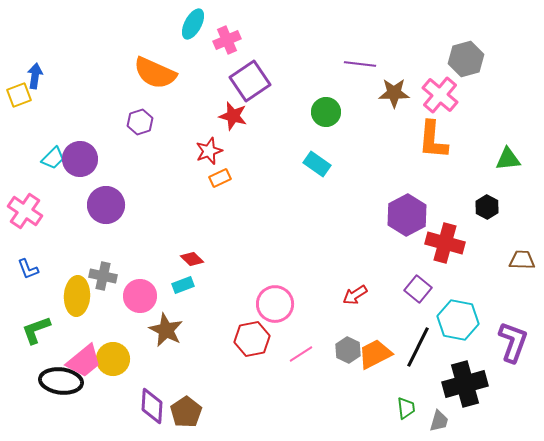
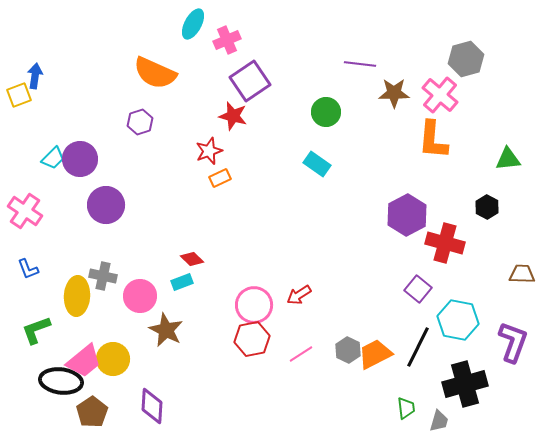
brown trapezoid at (522, 260): moved 14 px down
cyan rectangle at (183, 285): moved 1 px left, 3 px up
red arrow at (355, 295): moved 56 px left
pink circle at (275, 304): moved 21 px left, 1 px down
brown pentagon at (186, 412): moved 94 px left
